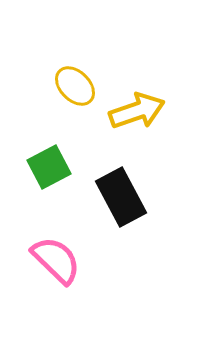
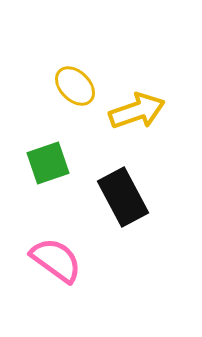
green square: moved 1 px left, 4 px up; rotated 9 degrees clockwise
black rectangle: moved 2 px right
pink semicircle: rotated 8 degrees counterclockwise
